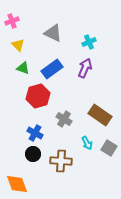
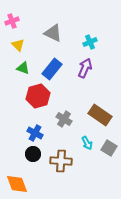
cyan cross: moved 1 px right
blue rectangle: rotated 15 degrees counterclockwise
